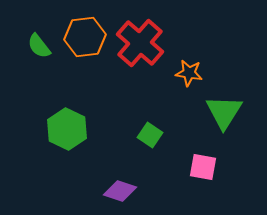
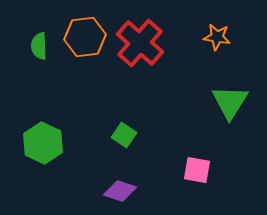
green semicircle: rotated 36 degrees clockwise
orange star: moved 28 px right, 36 px up
green triangle: moved 6 px right, 10 px up
green hexagon: moved 24 px left, 14 px down
green square: moved 26 px left
pink square: moved 6 px left, 3 px down
